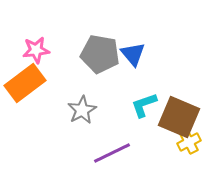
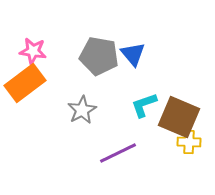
pink star: moved 3 px left, 1 px down; rotated 16 degrees clockwise
gray pentagon: moved 1 px left, 2 px down
yellow cross: rotated 30 degrees clockwise
purple line: moved 6 px right
